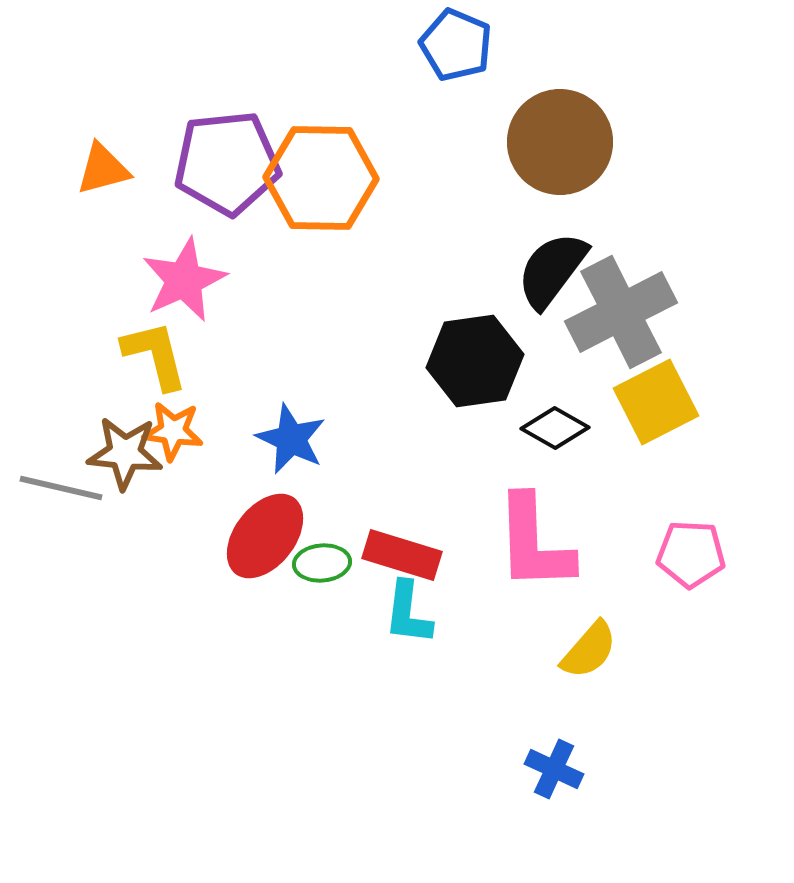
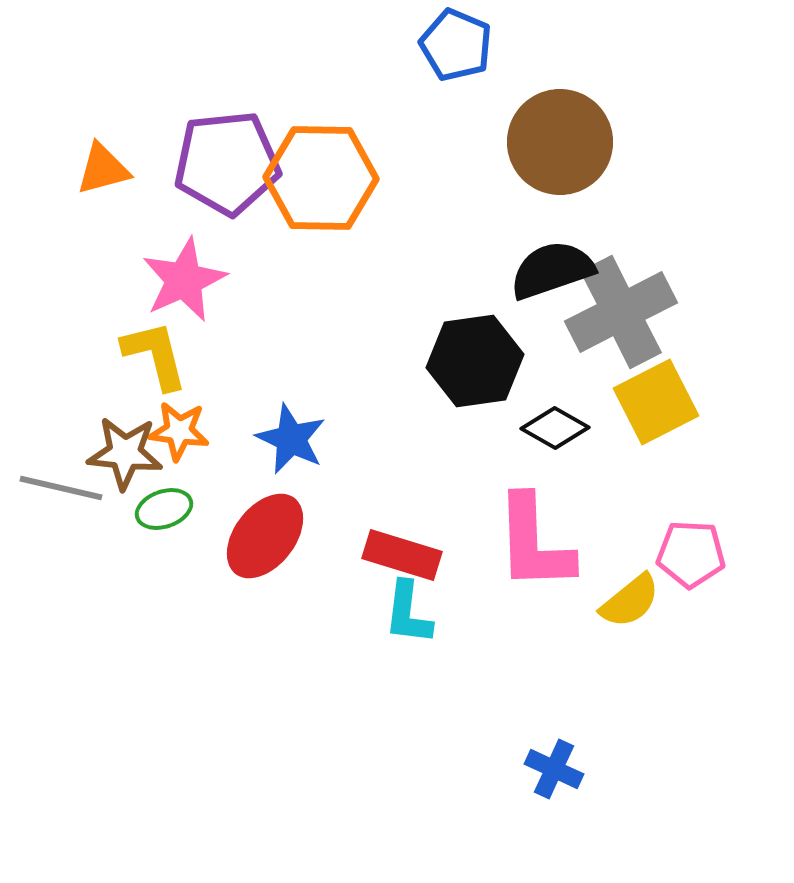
black semicircle: rotated 34 degrees clockwise
orange star: moved 6 px right
green ellipse: moved 158 px left, 54 px up; rotated 14 degrees counterclockwise
yellow semicircle: moved 41 px right, 49 px up; rotated 10 degrees clockwise
